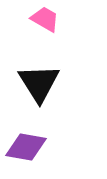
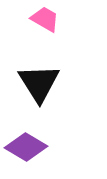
purple diamond: rotated 21 degrees clockwise
